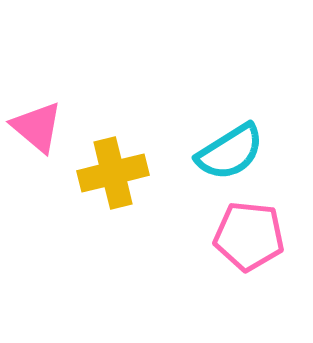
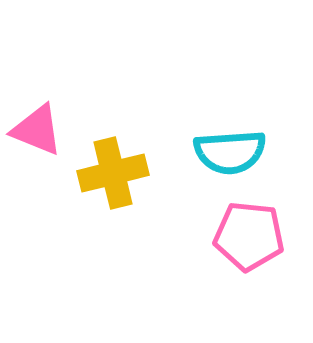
pink triangle: moved 3 px down; rotated 18 degrees counterclockwise
cyan semicircle: rotated 28 degrees clockwise
